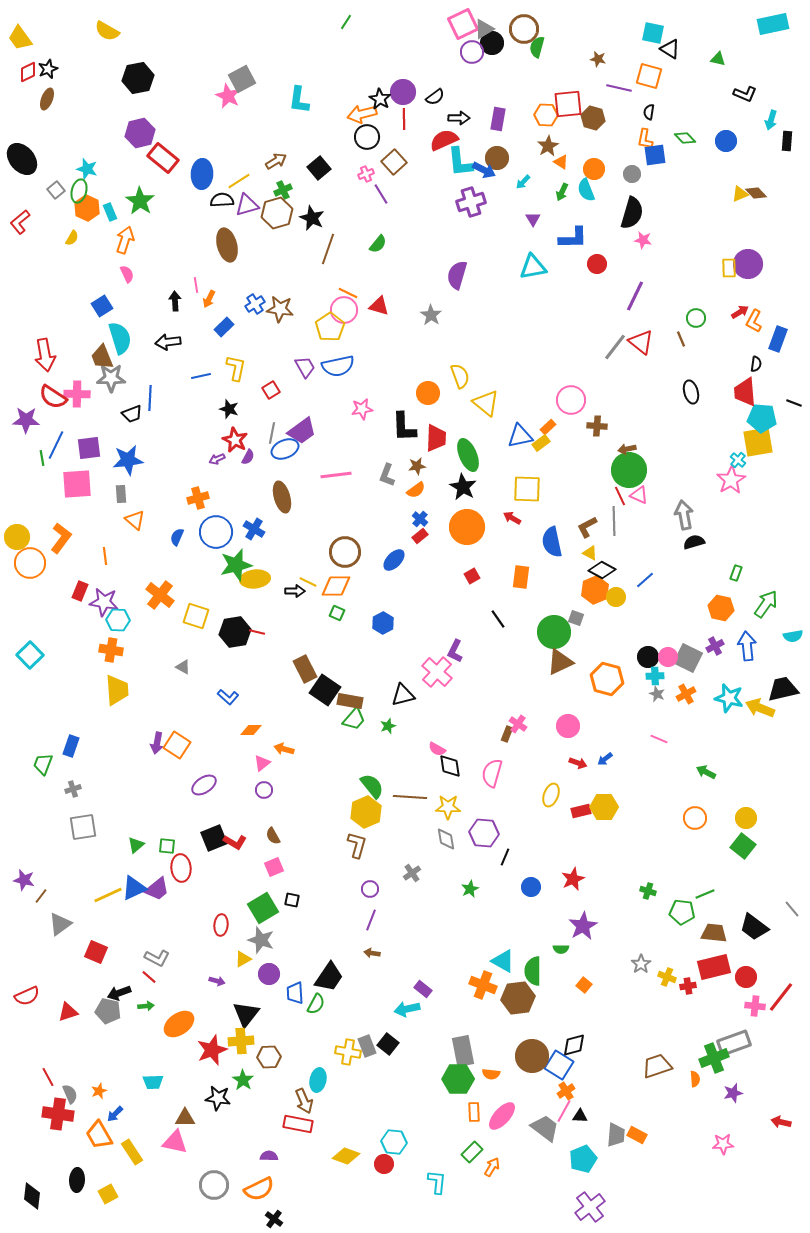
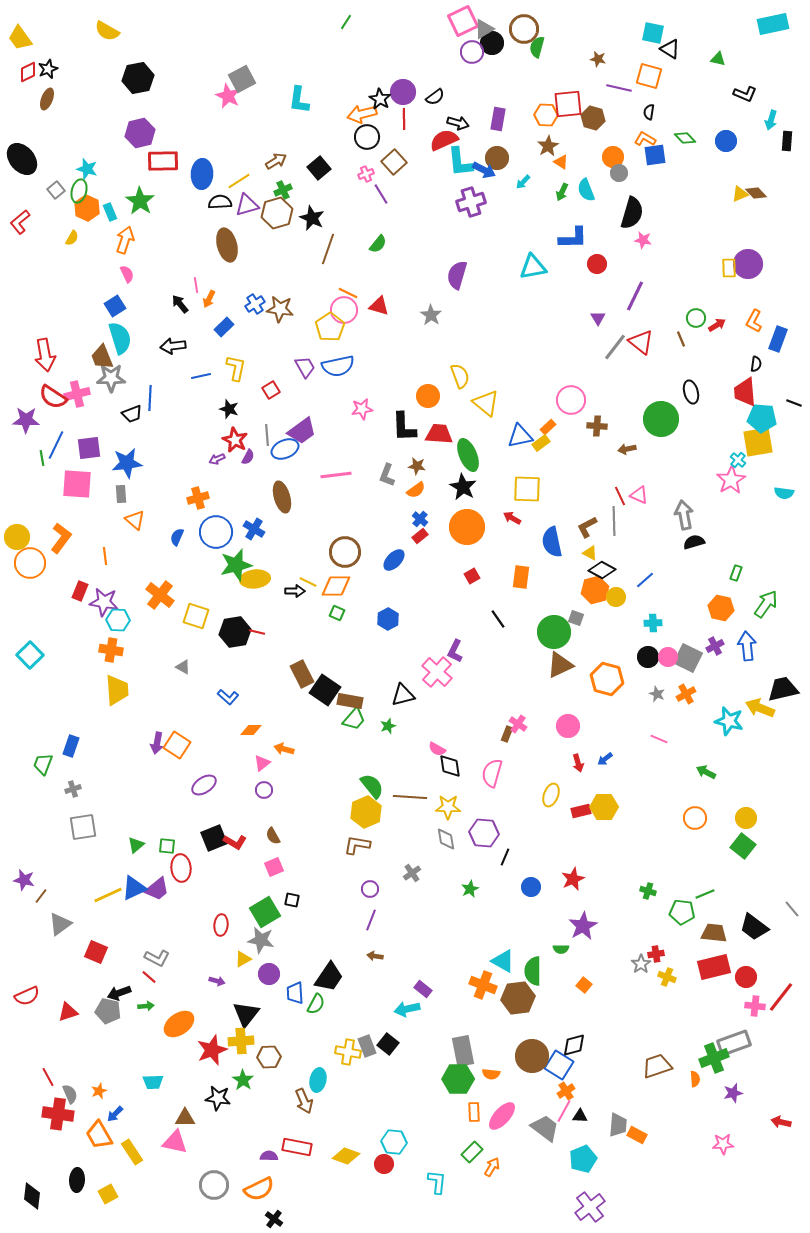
pink square at (463, 24): moved 3 px up
black arrow at (459, 118): moved 1 px left, 5 px down; rotated 15 degrees clockwise
orange L-shape at (645, 139): rotated 110 degrees clockwise
red rectangle at (163, 158): moved 3 px down; rotated 40 degrees counterclockwise
orange circle at (594, 169): moved 19 px right, 12 px up
gray circle at (632, 174): moved 13 px left, 1 px up
black semicircle at (222, 200): moved 2 px left, 2 px down
purple triangle at (533, 219): moved 65 px right, 99 px down
black arrow at (175, 301): moved 5 px right, 3 px down; rotated 36 degrees counterclockwise
blue square at (102, 306): moved 13 px right
red arrow at (740, 312): moved 23 px left, 13 px down
black arrow at (168, 342): moved 5 px right, 4 px down
orange circle at (428, 393): moved 3 px down
pink cross at (77, 394): rotated 15 degrees counterclockwise
gray line at (272, 433): moved 5 px left, 2 px down; rotated 15 degrees counterclockwise
red trapezoid at (436, 438): moved 3 px right, 4 px up; rotated 88 degrees counterclockwise
blue star at (128, 460): moved 1 px left, 3 px down
brown star at (417, 466): rotated 18 degrees clockwise
green circle at (629, 470): moved 32 px right, 51 px up
pink square at (77, 484): rotated 8 degrees clockwise
orange hexagon at (595, 590): rotated 8 degrees clockwise
blue hexagon at (383, 623): moved 5 px right, 4 px up
cyan semicircle at (793, 636): moved 9 px left, 143 px up; rotated 18 degrees clockwise
brown triangle at (560, 662): moved 3 px down
brown rectangle at (305, 669): moved 3 px left, 5 px down
cyan cross at (655, 676): moved 2 px left, 53 px up
cyan star at (729, 698): moved 23 px down
red arrow at (578, 763): rotated 54 degrees clockwise
brown L-shape at (357, 845): rotated 96 degrees counterclockwise
green square at (263, 908): moved 2 px right, 4 px down
gray star at (261, 940): rotated 8 degrees counterclockwise
brown arrow at (372, 953): moved 3 px right, 3 px down
red cross at (688, 986): moved 32 px left, 32 px up
red rectangle at (298, 1124): moved 1 px left, 23 px down
gray trapezoid at (616, 1135): moved 2 px right, 10 px up
